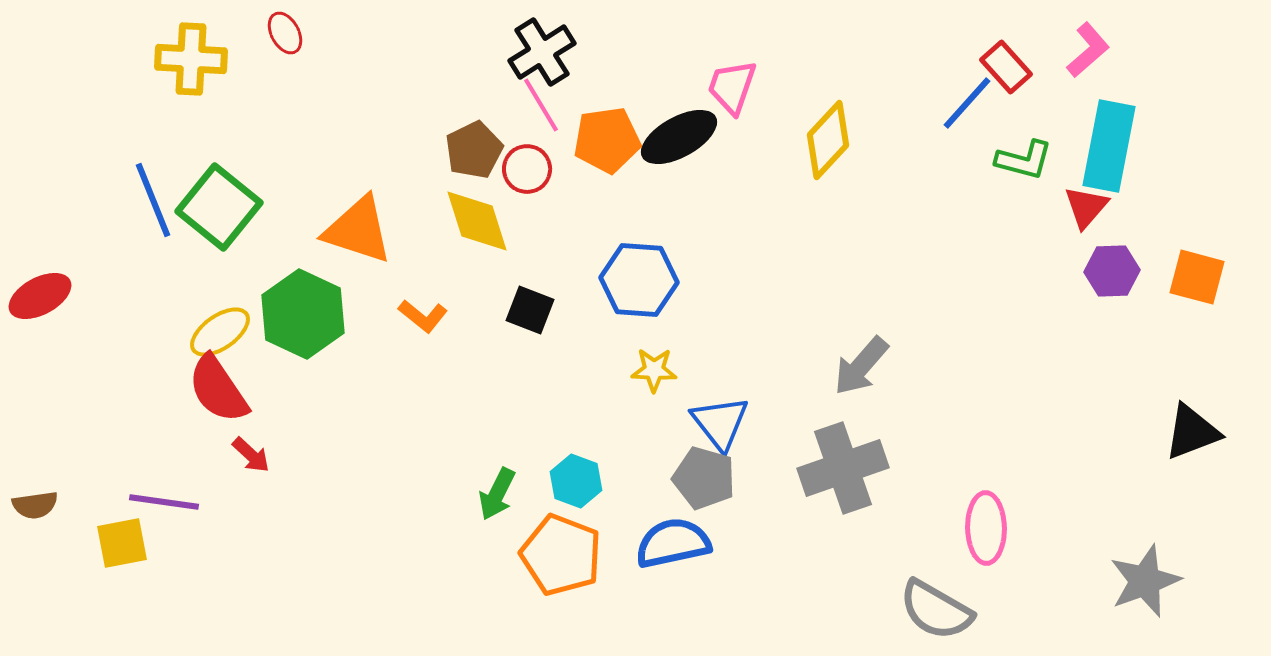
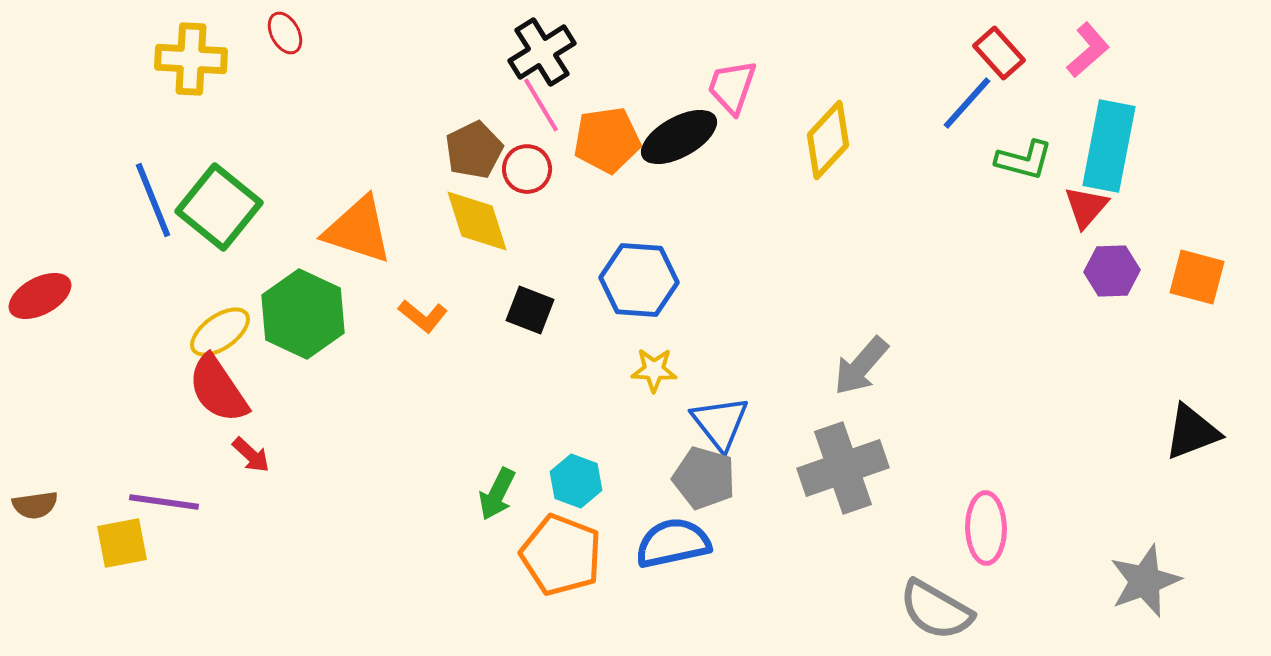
red rectangle at (1006, 67): moved 7 px left, 14 px up
